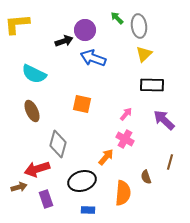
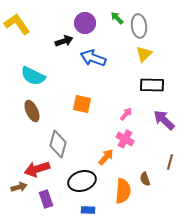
yellow L-shape: rotated 60 degrees clockwise
purple circle: moved 7 px up
cyan semicircle: moved 1 px left, 2 px down
brown semicircle: moved 1 px left, 2 px down
orange semicircle: moved 2 px up
